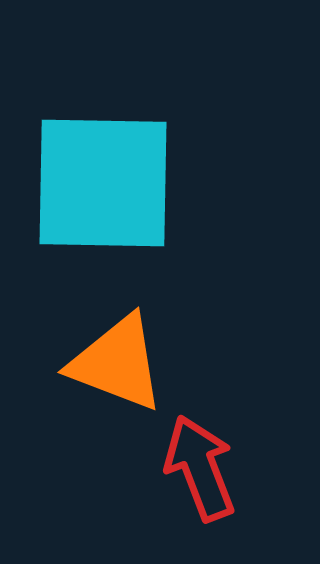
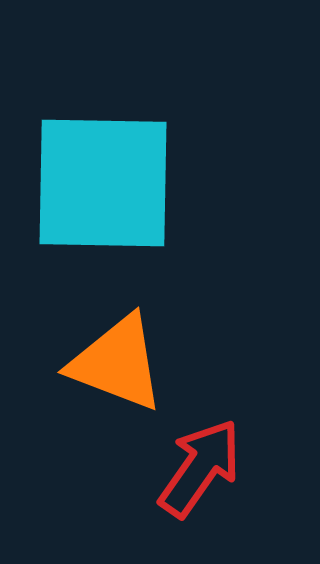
red arrow: rotated 56 degrees clockwise
